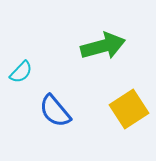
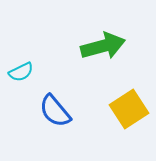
cyan semicircle: rotated 20 degrees clockwise
